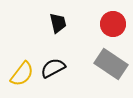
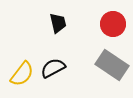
gray rectangle: moved 1 px right, 1 px down
